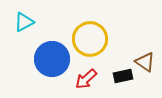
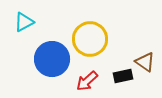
red arrow: moved 1 px right, 2 px down
